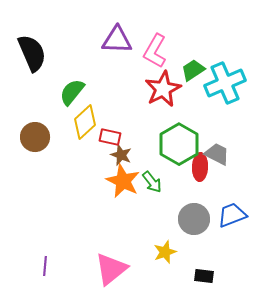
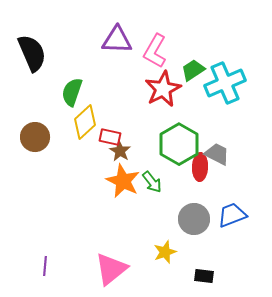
green semicircle: rotated 20 degrees counterclockwise
brown star: moved 1 px left, 4 px up; rotated 10 degrees clockwise
